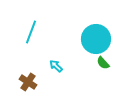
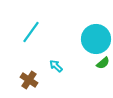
cyan line: rotated 15 degrees clockwise
green semicircle: rotated 88 degrees counterclockwise
brown cross: moved 1 px right, 2 px up
